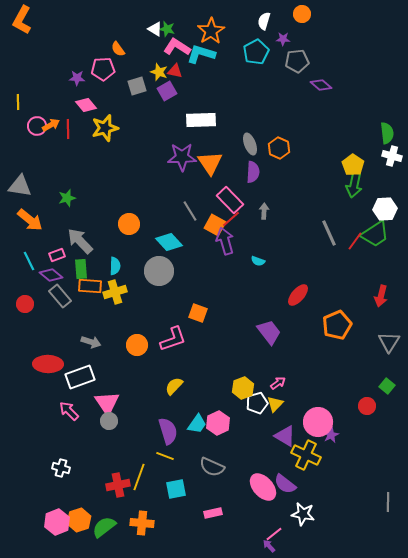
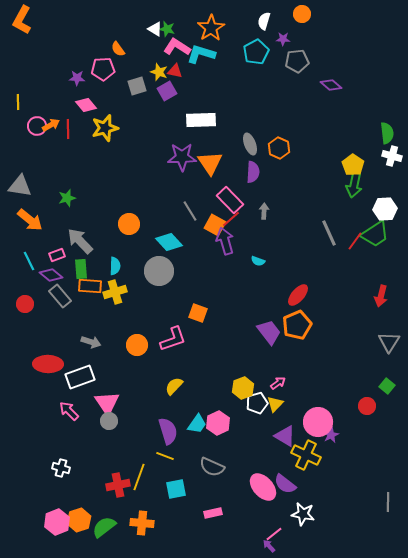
orange star at (211, 31): moved 3 px up
purple diamond at (321, 85): moved 10 px right
orange pentagon at (337, 325): moved 40 px left
